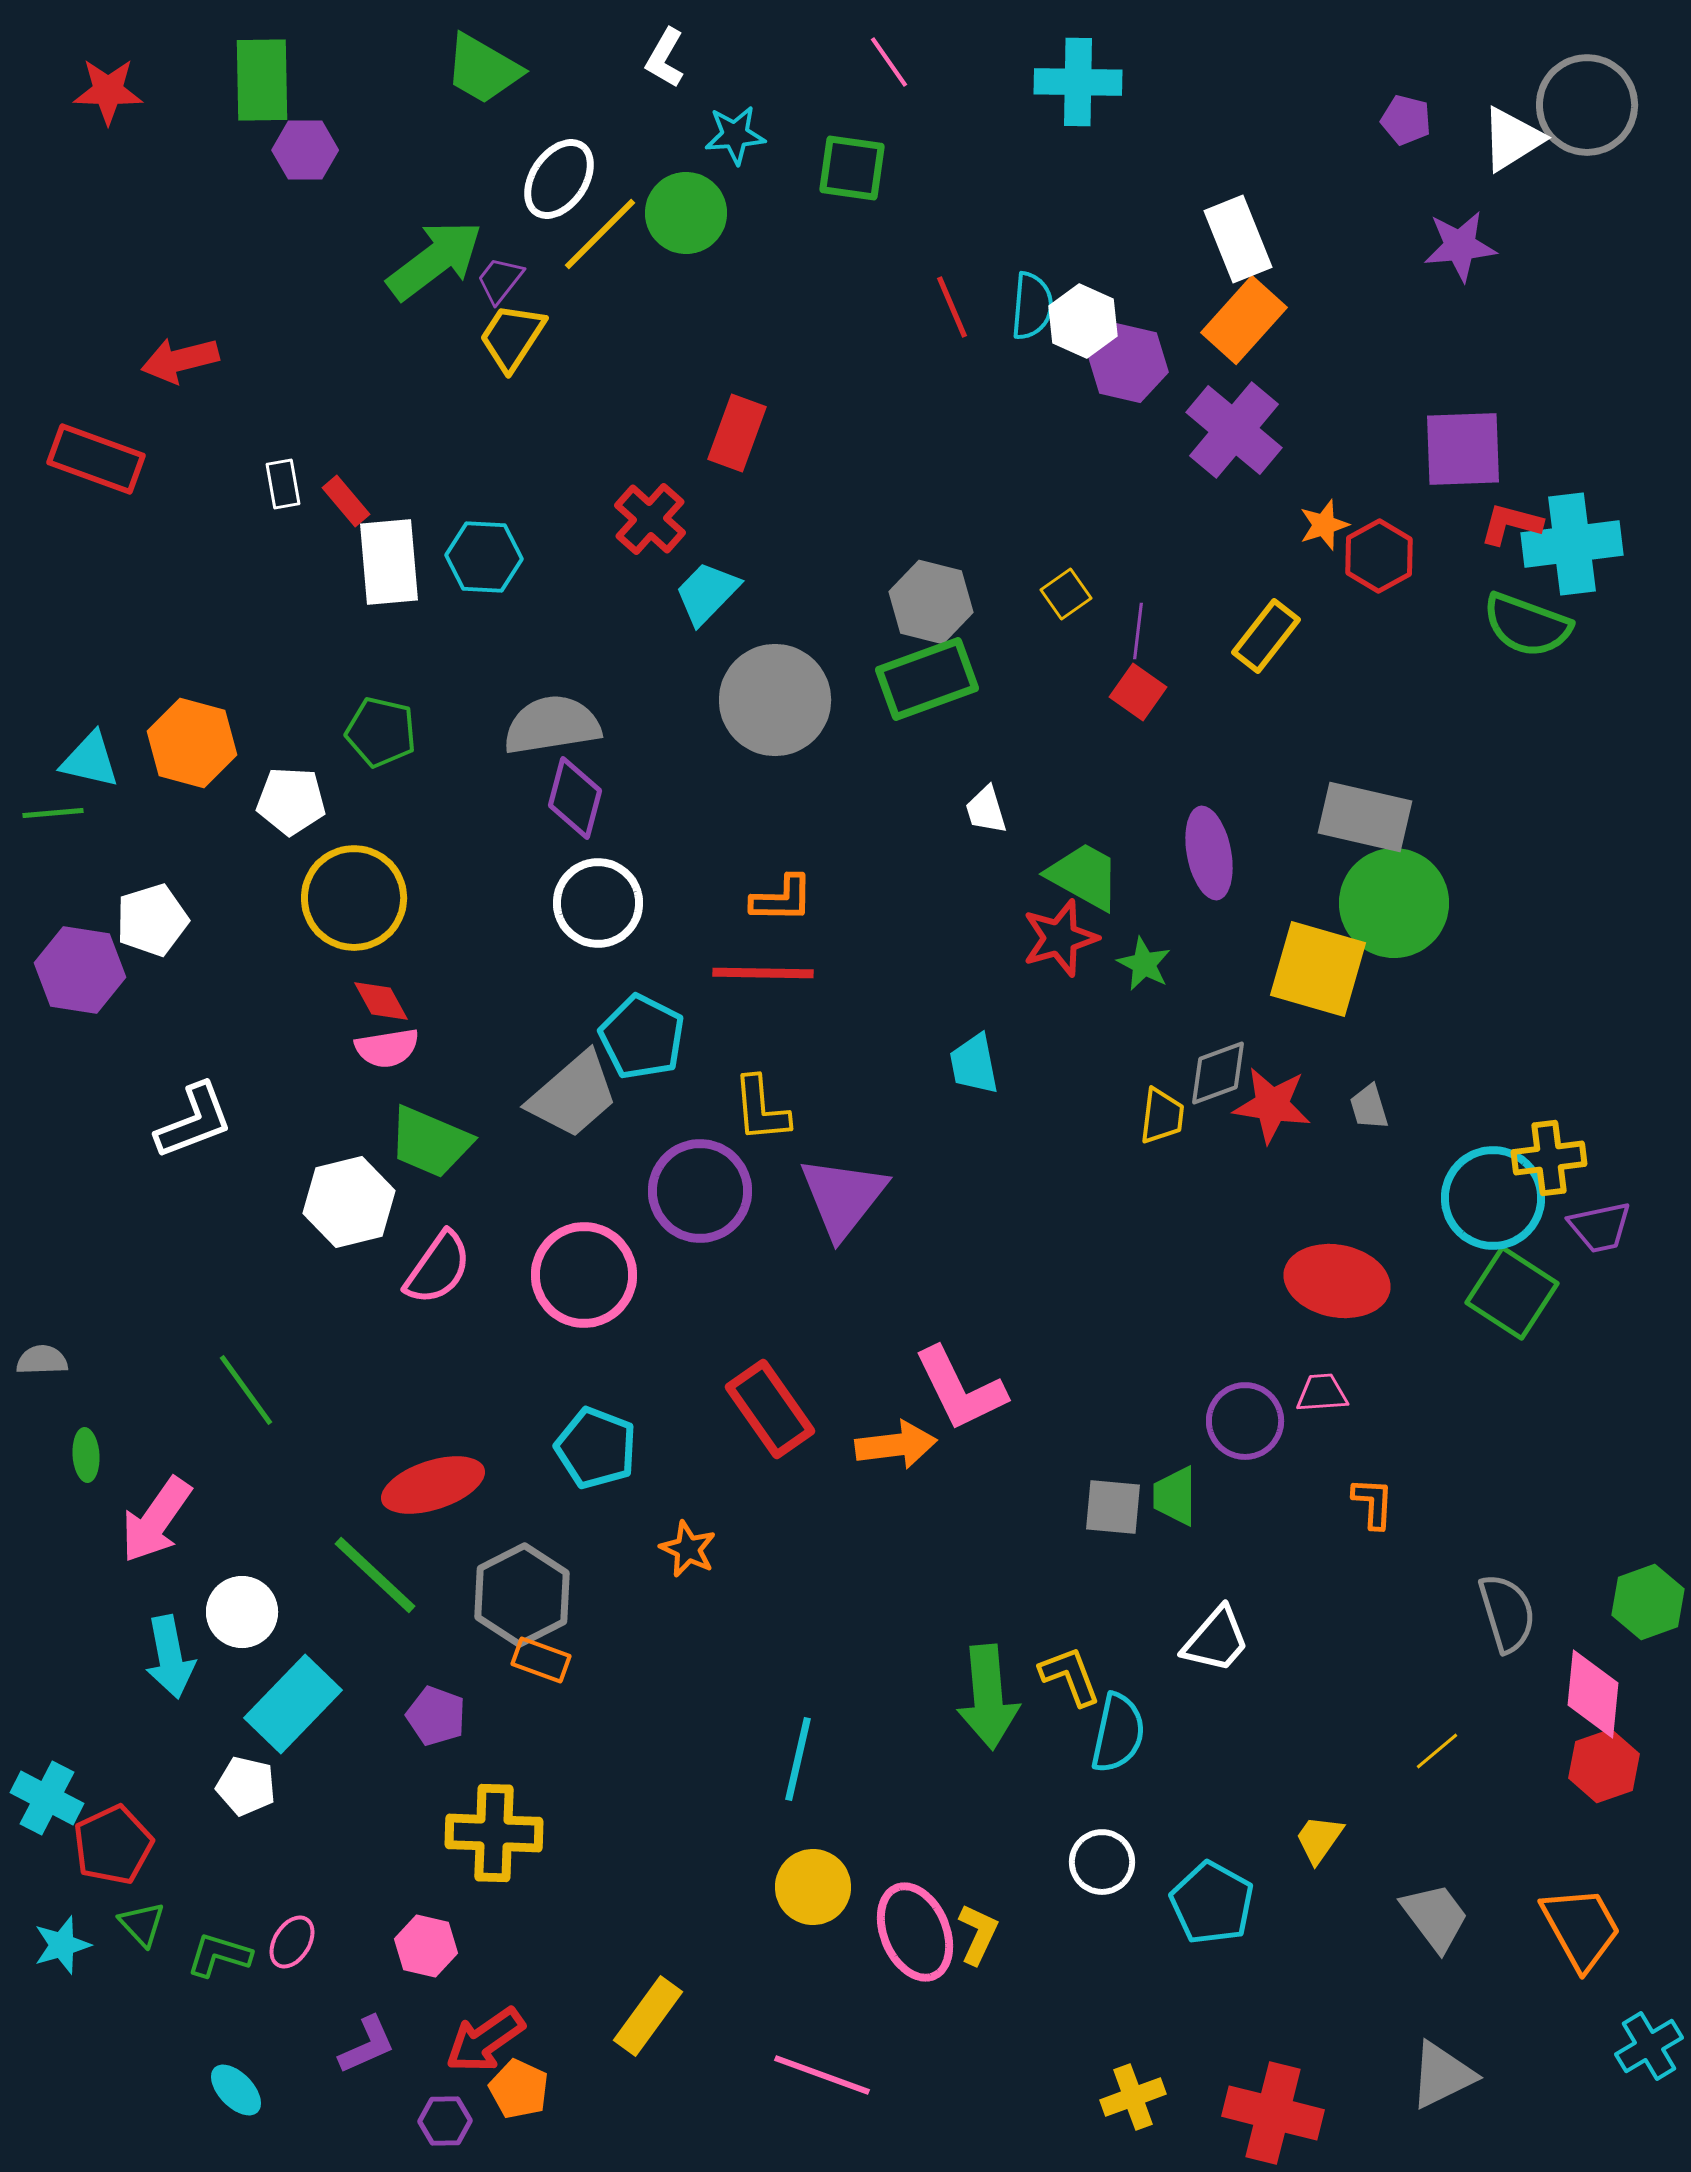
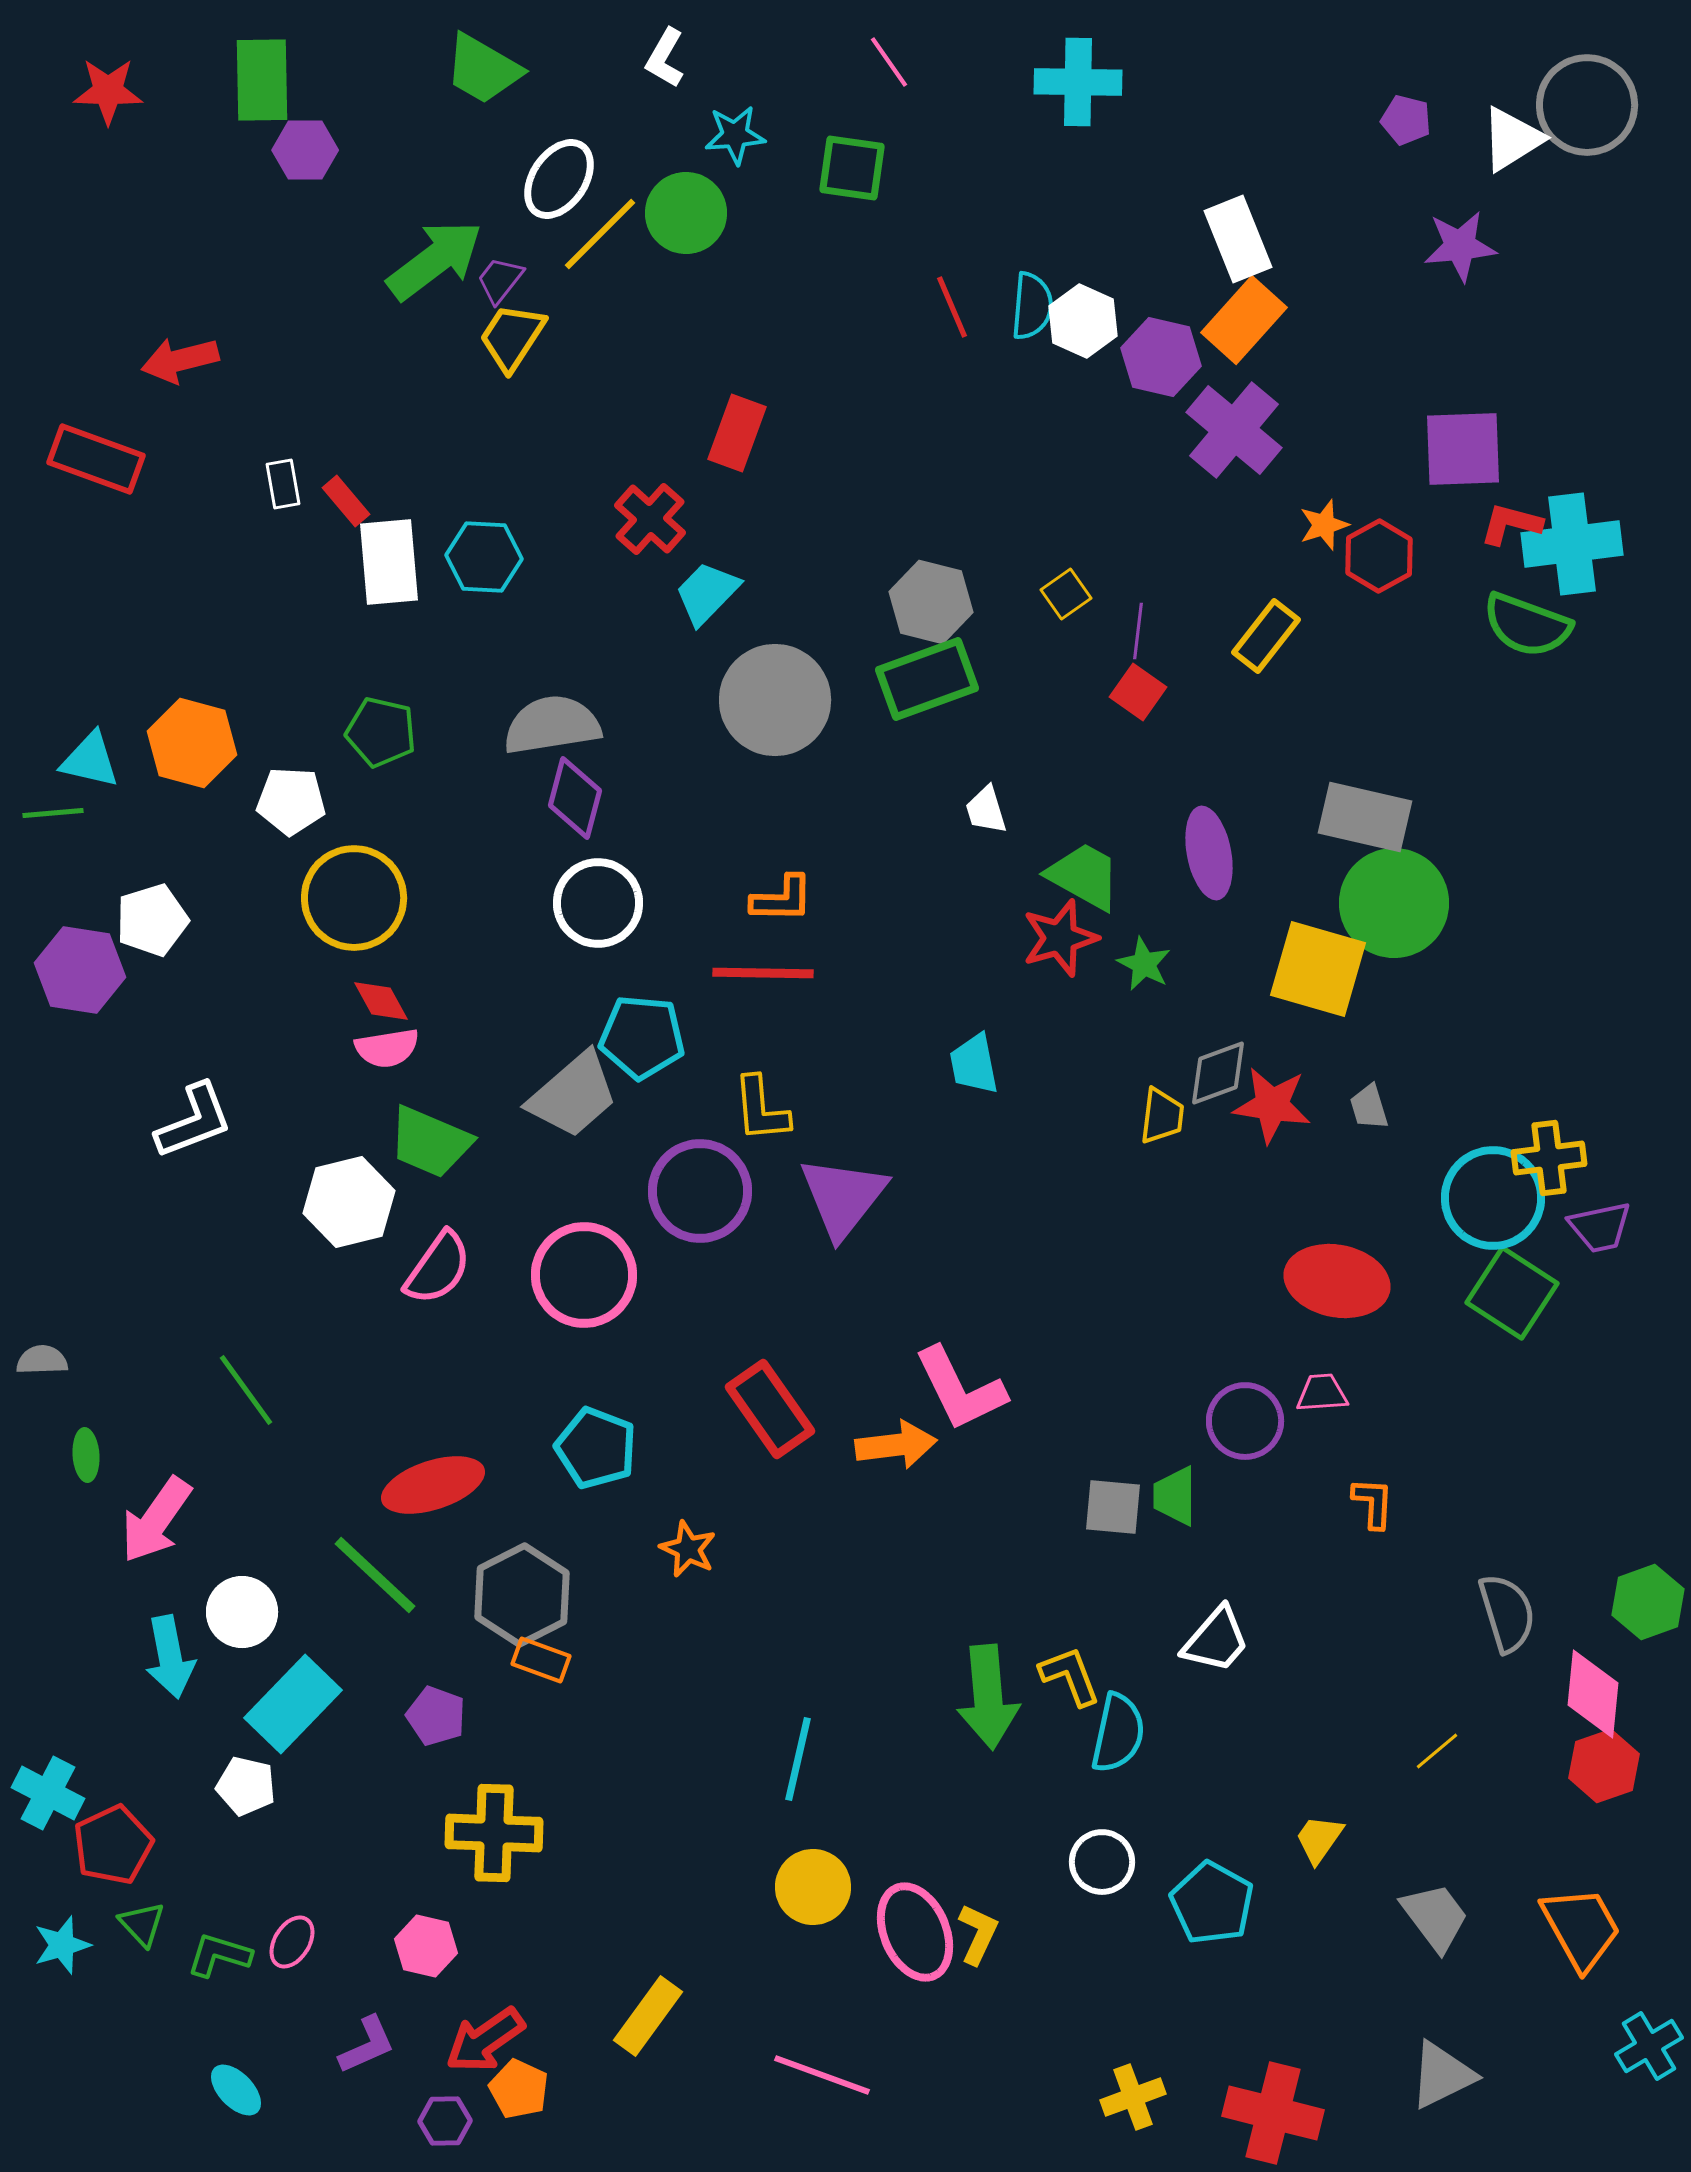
purple hexagon at (1128, 363): moved 33 px right, 6 px up
cyan pentagon at (642, 1037): rotated 22 degrees counterclockwise
cyan cross at (47, 1798): moved 1 px right, 5 px up
